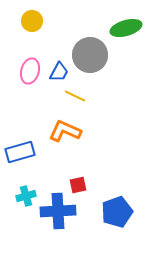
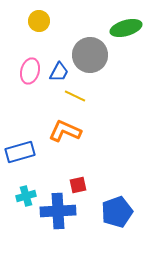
yellow circle: moved 7 px right
